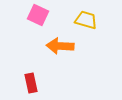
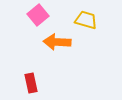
pink square: rotated 25 degrees clockwise
orange arrow: moved 3 px left, 4 px up
